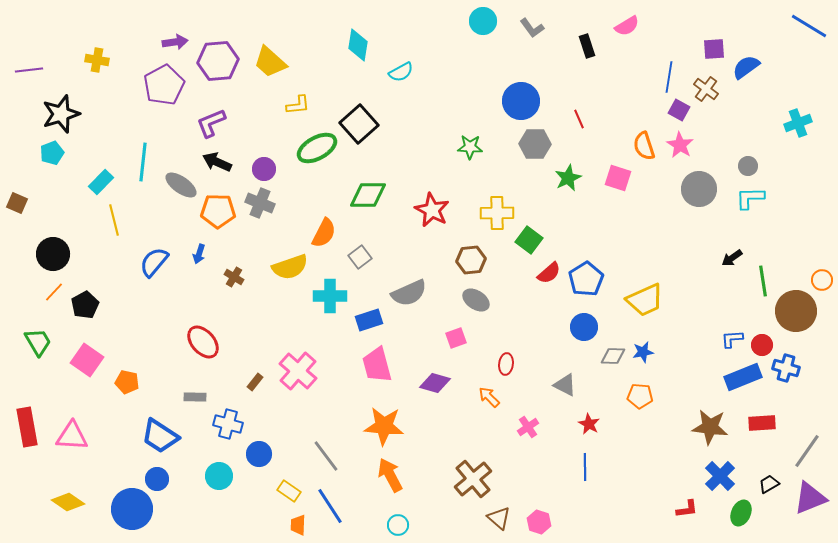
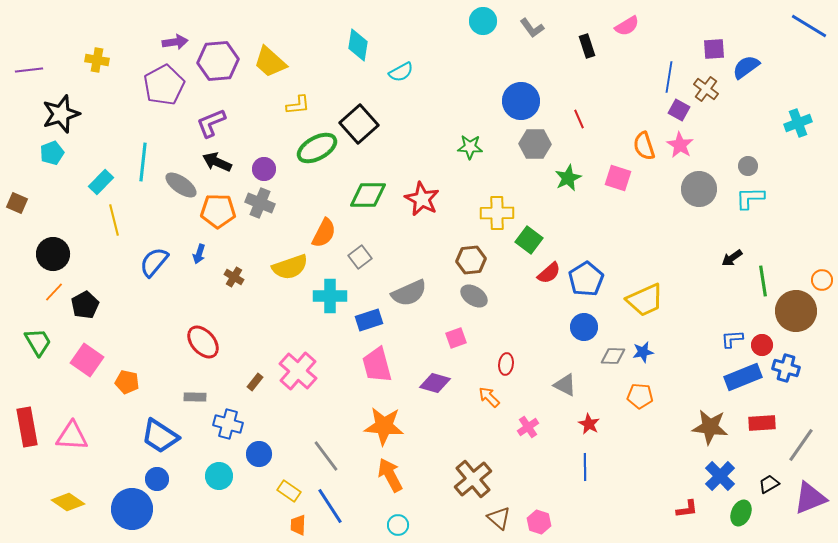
red star at (432, 210): moved 10 px left, 11 px up
gray ellipse at (476, 300): moved 2 px left, 4 px up
gray line at (807, 451): moved 6 px left, 6 px up
